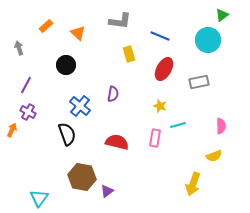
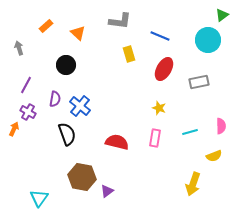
purple semicircle: moved 58 px left, 5 px down
yellow star: moved 1 px left, 2 px down
cyan line: moved 12 px right, 7 px down
orange arrow: moved 2 px right, 1 px up
